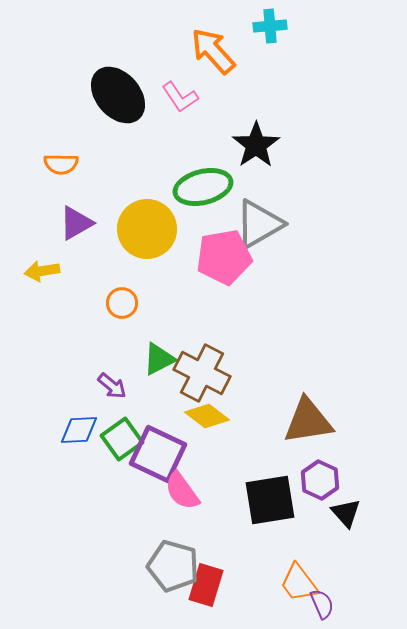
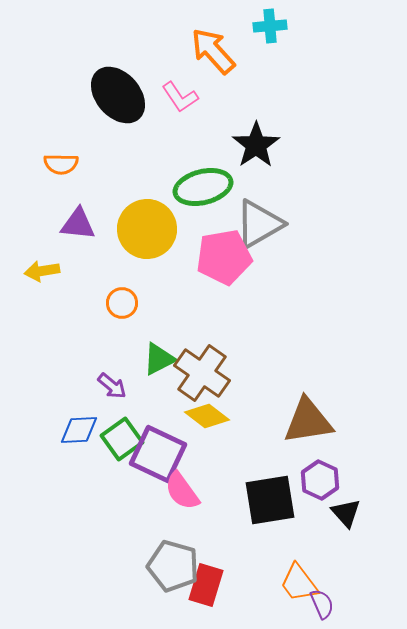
purple triangle: moved 2 px right, 1 px down; rotated 36 degrees clockwise
brown cross: rotated 8 degrees clockwise
